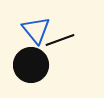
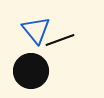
black circle: moved 6 px down
